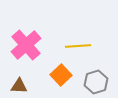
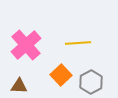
yellow line: moved 3 px up
gray hexagon: moved 5 px left; rotated 10 degrees counterclockwise
